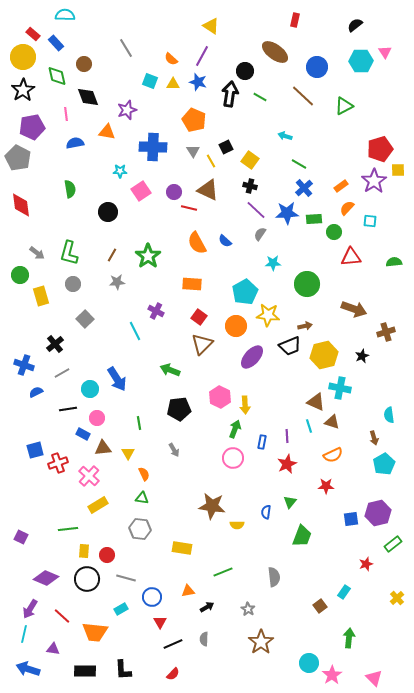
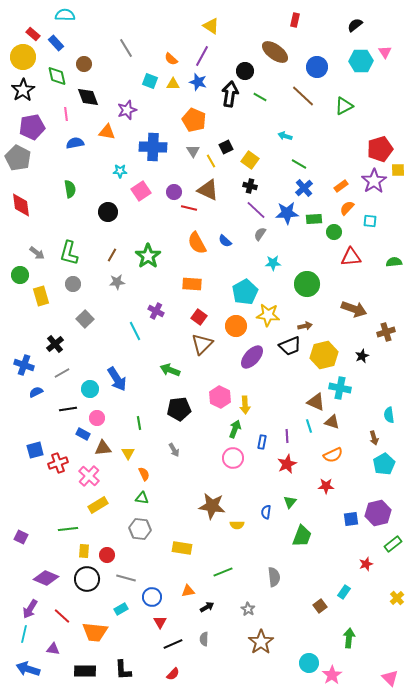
pink triangle at (374, 678): moved 16 px right
